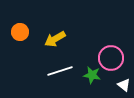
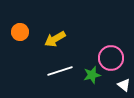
green star: rotated 24 degrees counterclockwise
